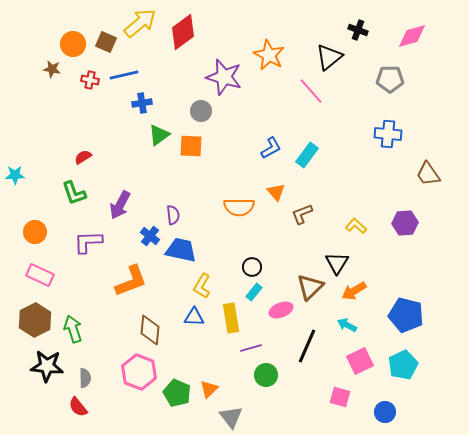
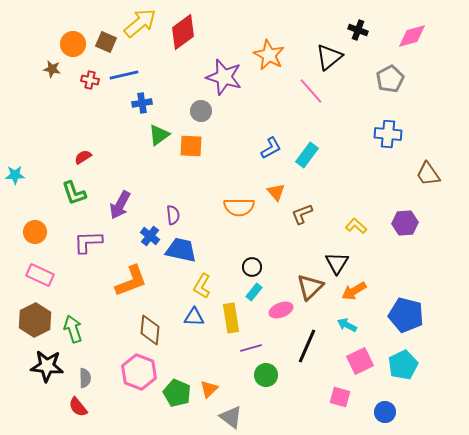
gray pentagon at (390, 79): rotated 28 degrees counterclockwise
gray triangle at (231, 417): rotated 15 degrees counterclockwise
